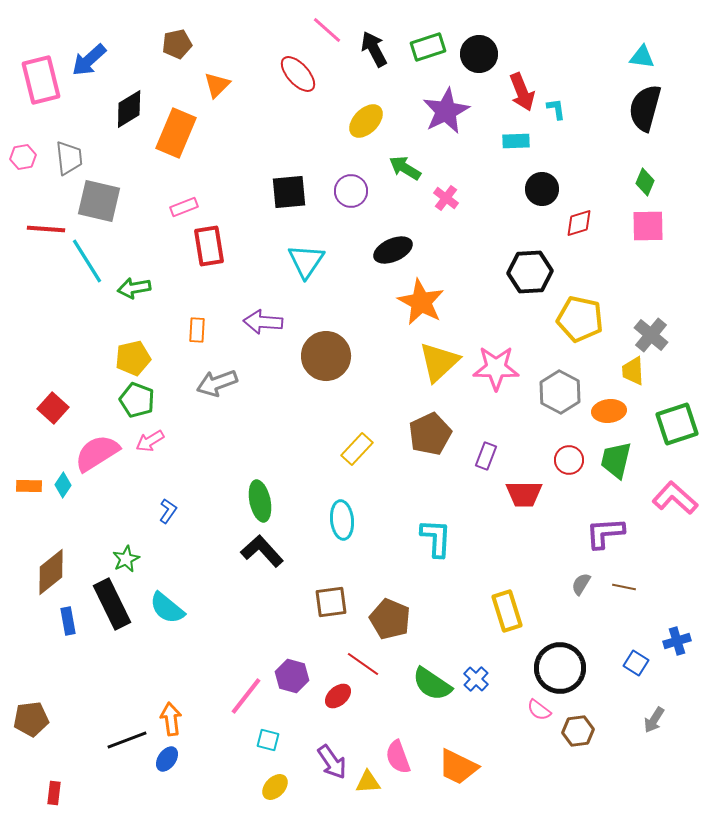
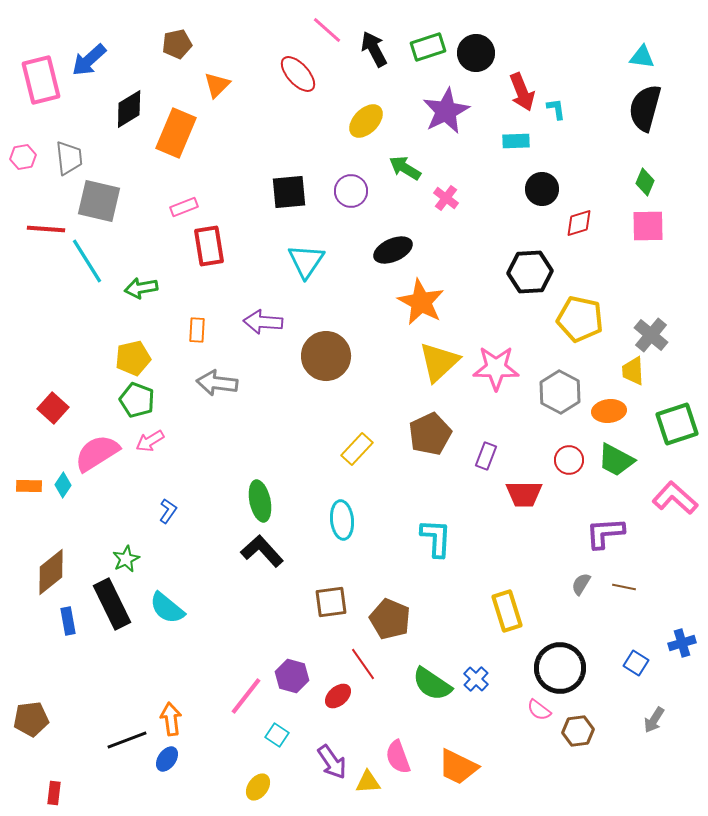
black circle at (479, 54): moved 3 px left, 1 px up
green arrow at (134, 288): moved 7 px right
gray arrow at (217, 383): rotated 27 degrees clockwise
green trapezoid at (616, 460): rotated 75 degrees counterclockwise
blue cross at (677, 641): moved 5 px right, 2 px down
red line at (363, 664): rotated 20 degrees clockwise
cyan square at (268, 740): moved 9 px right, 5 px up; rotated 20 degrees clockwise
yellow ellipse at (275, 787): moved 17 px left; rotated 8 degrees counterclockwise
